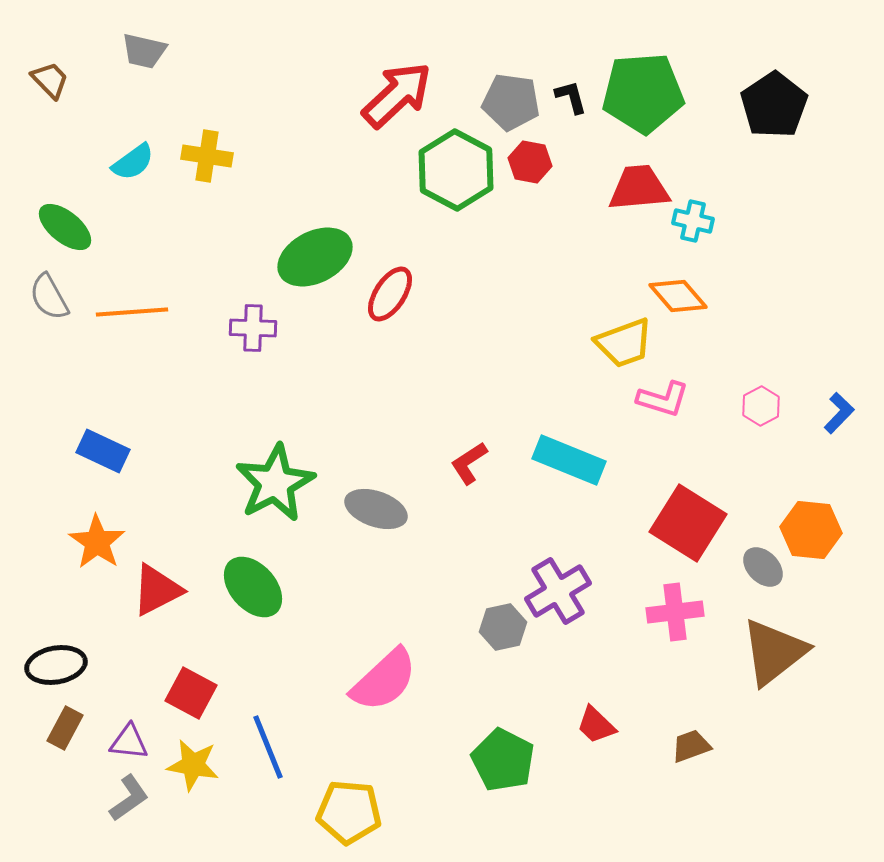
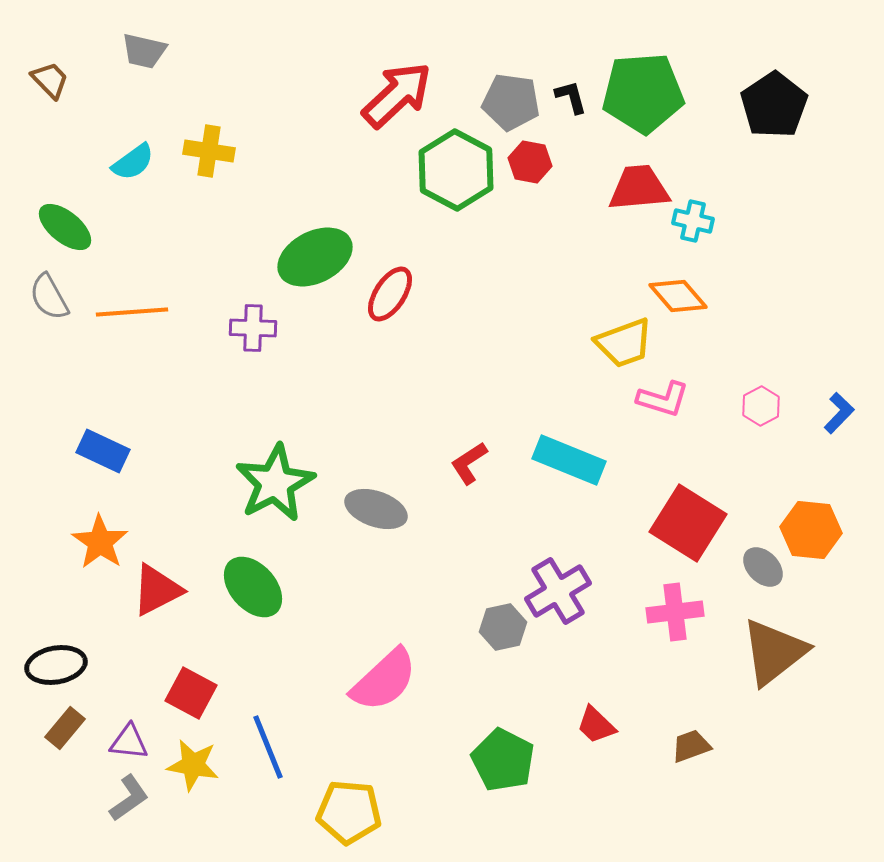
yellow cross at (207, 156): moved 2 px right, 5 px up
orange star at (97, 542): moved 3 px right
brown rectangle at (65, 728): rotated 12 degrees clockwise
